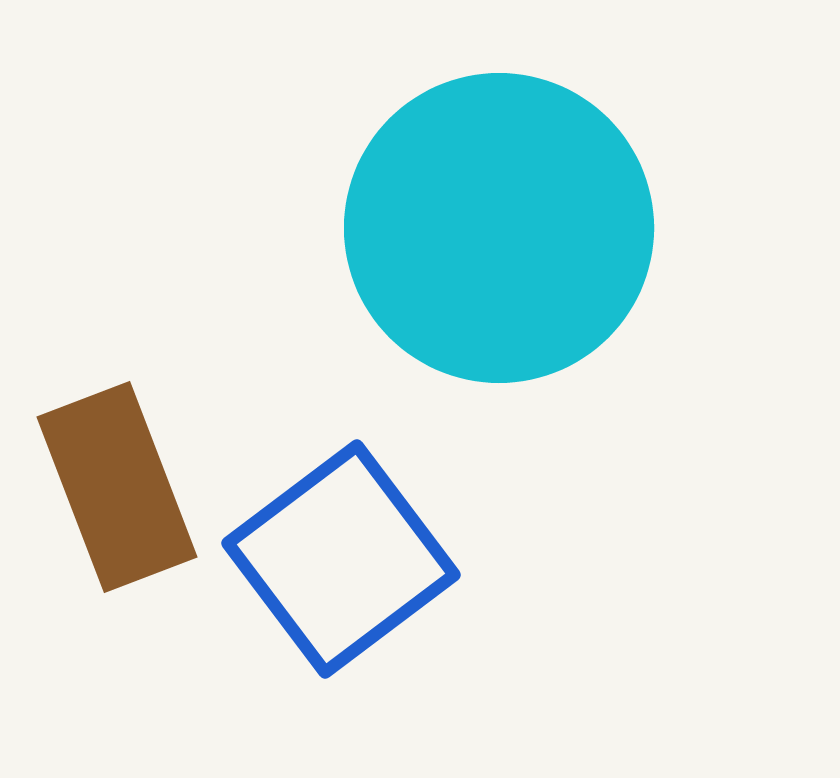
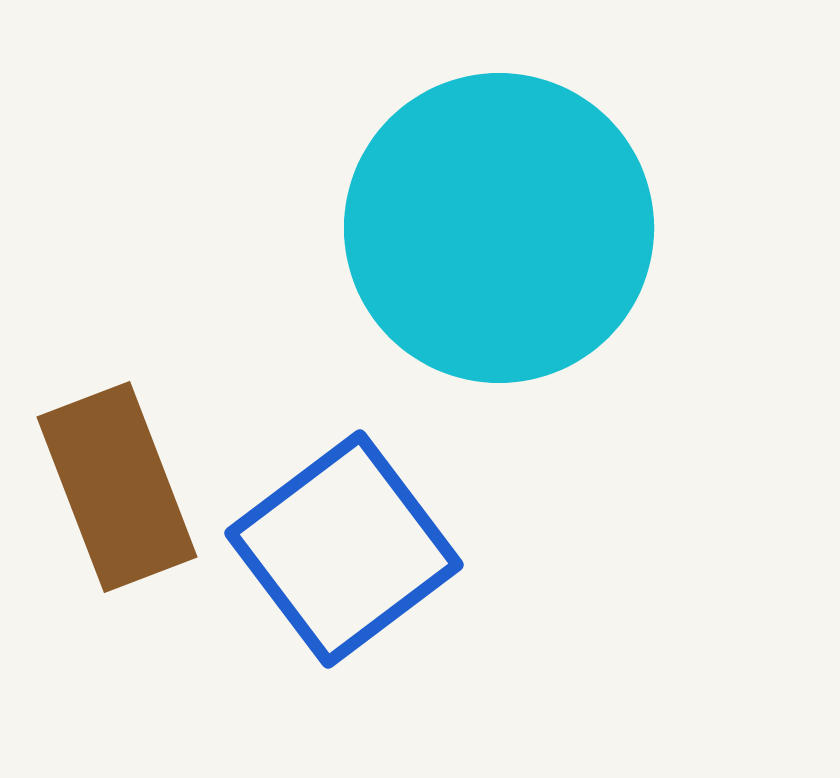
blue square: moved 3 px right, 10 px up
